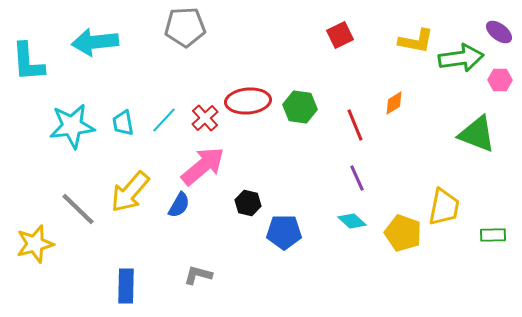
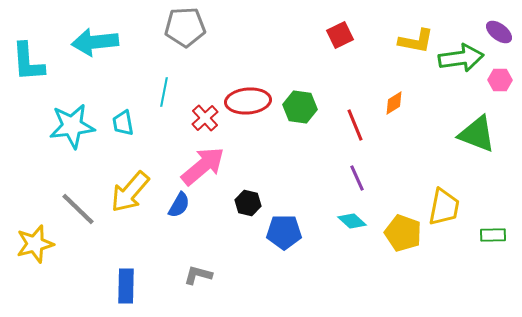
cyan line: moved 28 px up; rotated 32 degrees counterclockwise
